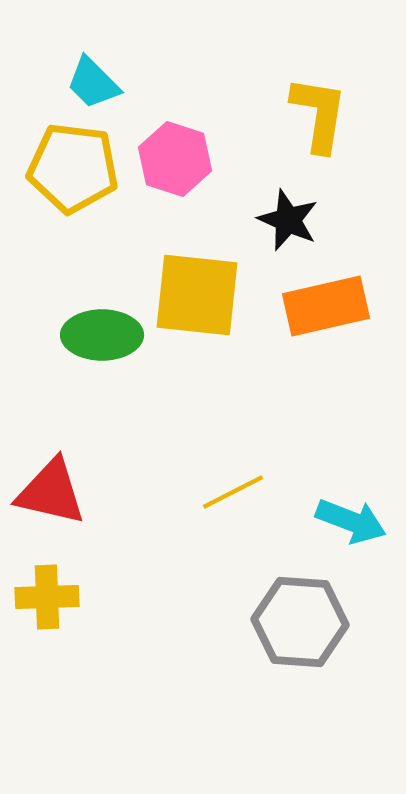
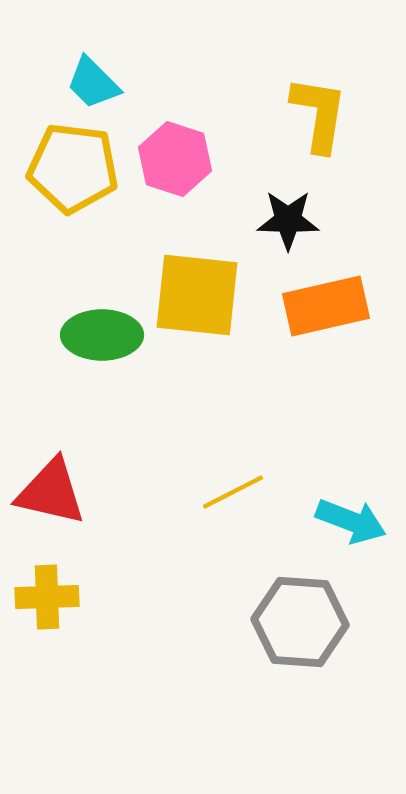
black star: rotated 22 degrees counterclockwise
